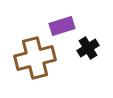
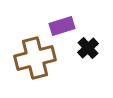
black cross: rotated 10 degrees counterclockwise
